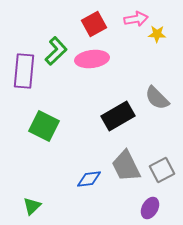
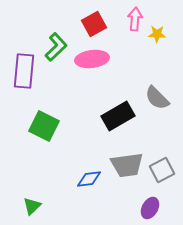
pink arrow: moved 1 px left; rotated 75 degrees counterclockwise
green L-shape: moved 4 px up
gray trapezoid: moved 1 px right, 1 px up; rotated 72 degrees counterclockwise
